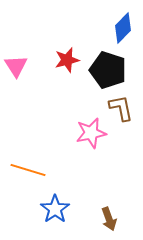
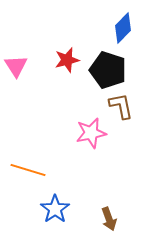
brown L-shape: moved 2 px up
